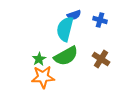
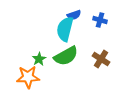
orange star: moved 15 px left
